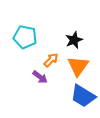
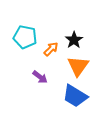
black star: rotated 12 degrees counterclockwise
orange arrow: moved 11 px up
blue trapezoid: moved 8 px left
